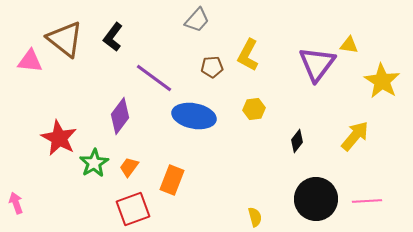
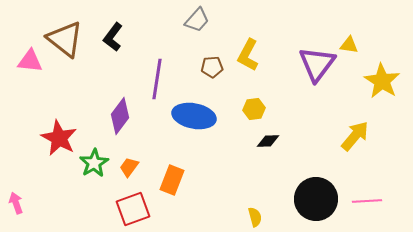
purple line: moved 3 px right, 1 px down; rotated 63 degrees clockwise
black diamond: moved 29 px left; rotated 50 degrees clockwise
